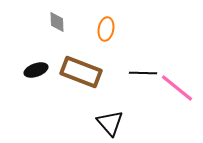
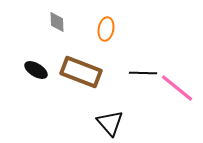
black ellipse: rotated 50 degrees clockwise
